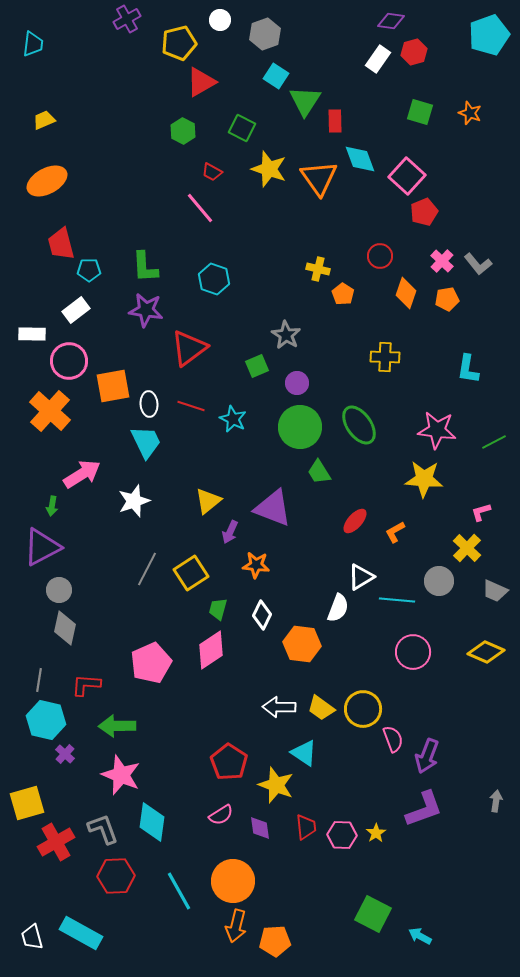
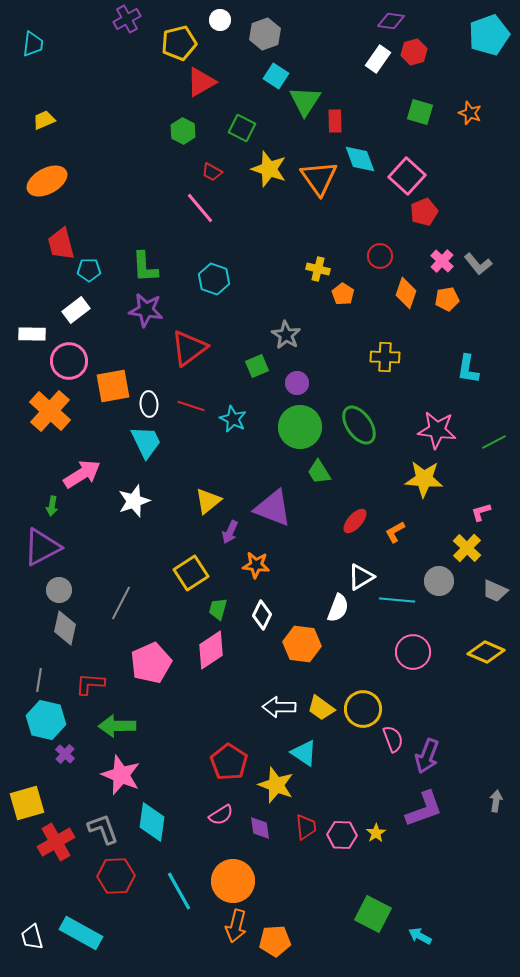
gray line at (147, 569): moved 26 px left, 34 px down
red L-shape at (86, 685): moved 4 px right, 1 px up
